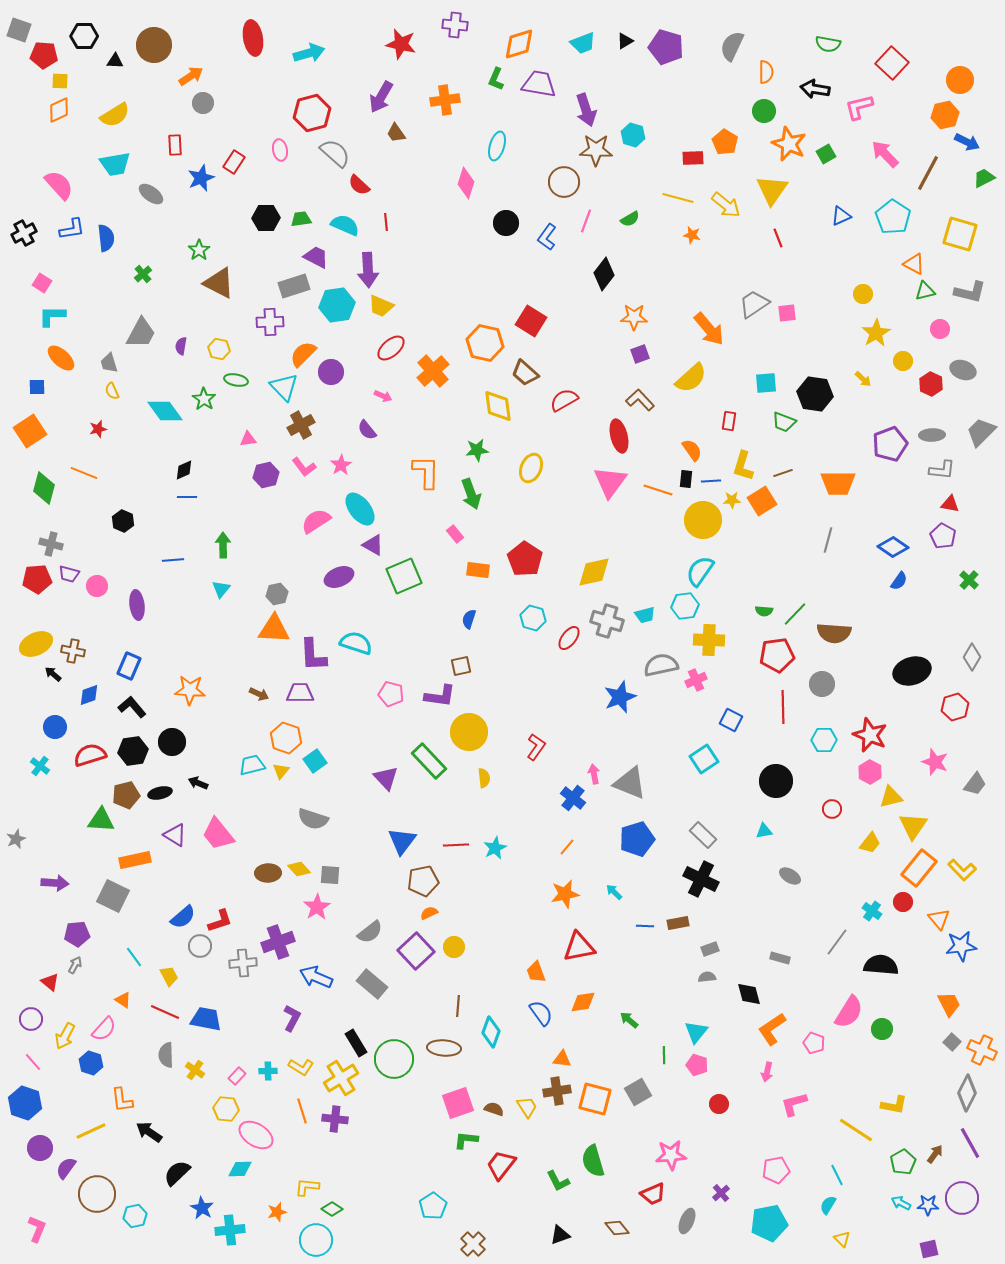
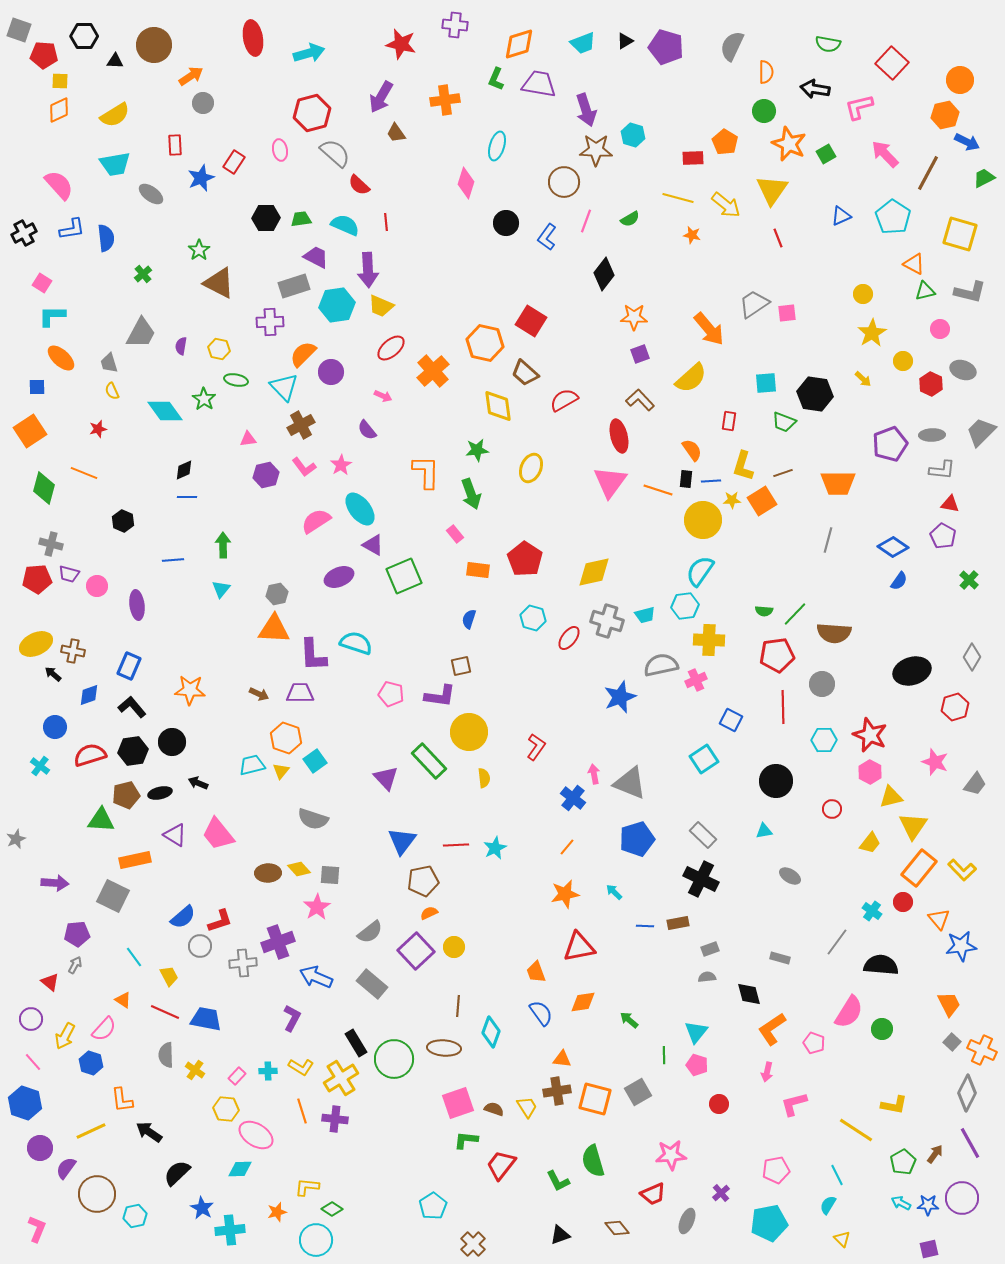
yellow star at (876, 333): moved 4 px left
